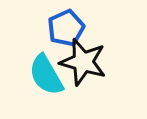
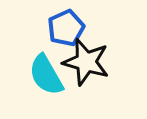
black star: moved 3 px right
